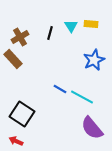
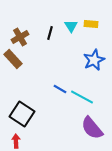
red arrow: rotated 64 degrees clockwise
